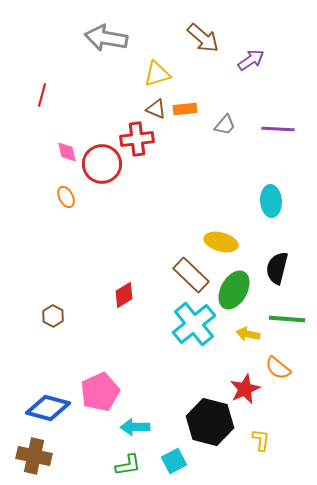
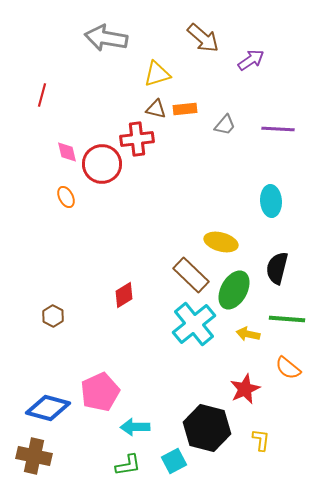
brown triangle: rotated 10 degrees counterclockwise
orange semicircle: moved 10 px right
black hexagon: moved 3 px left, 6 px down
